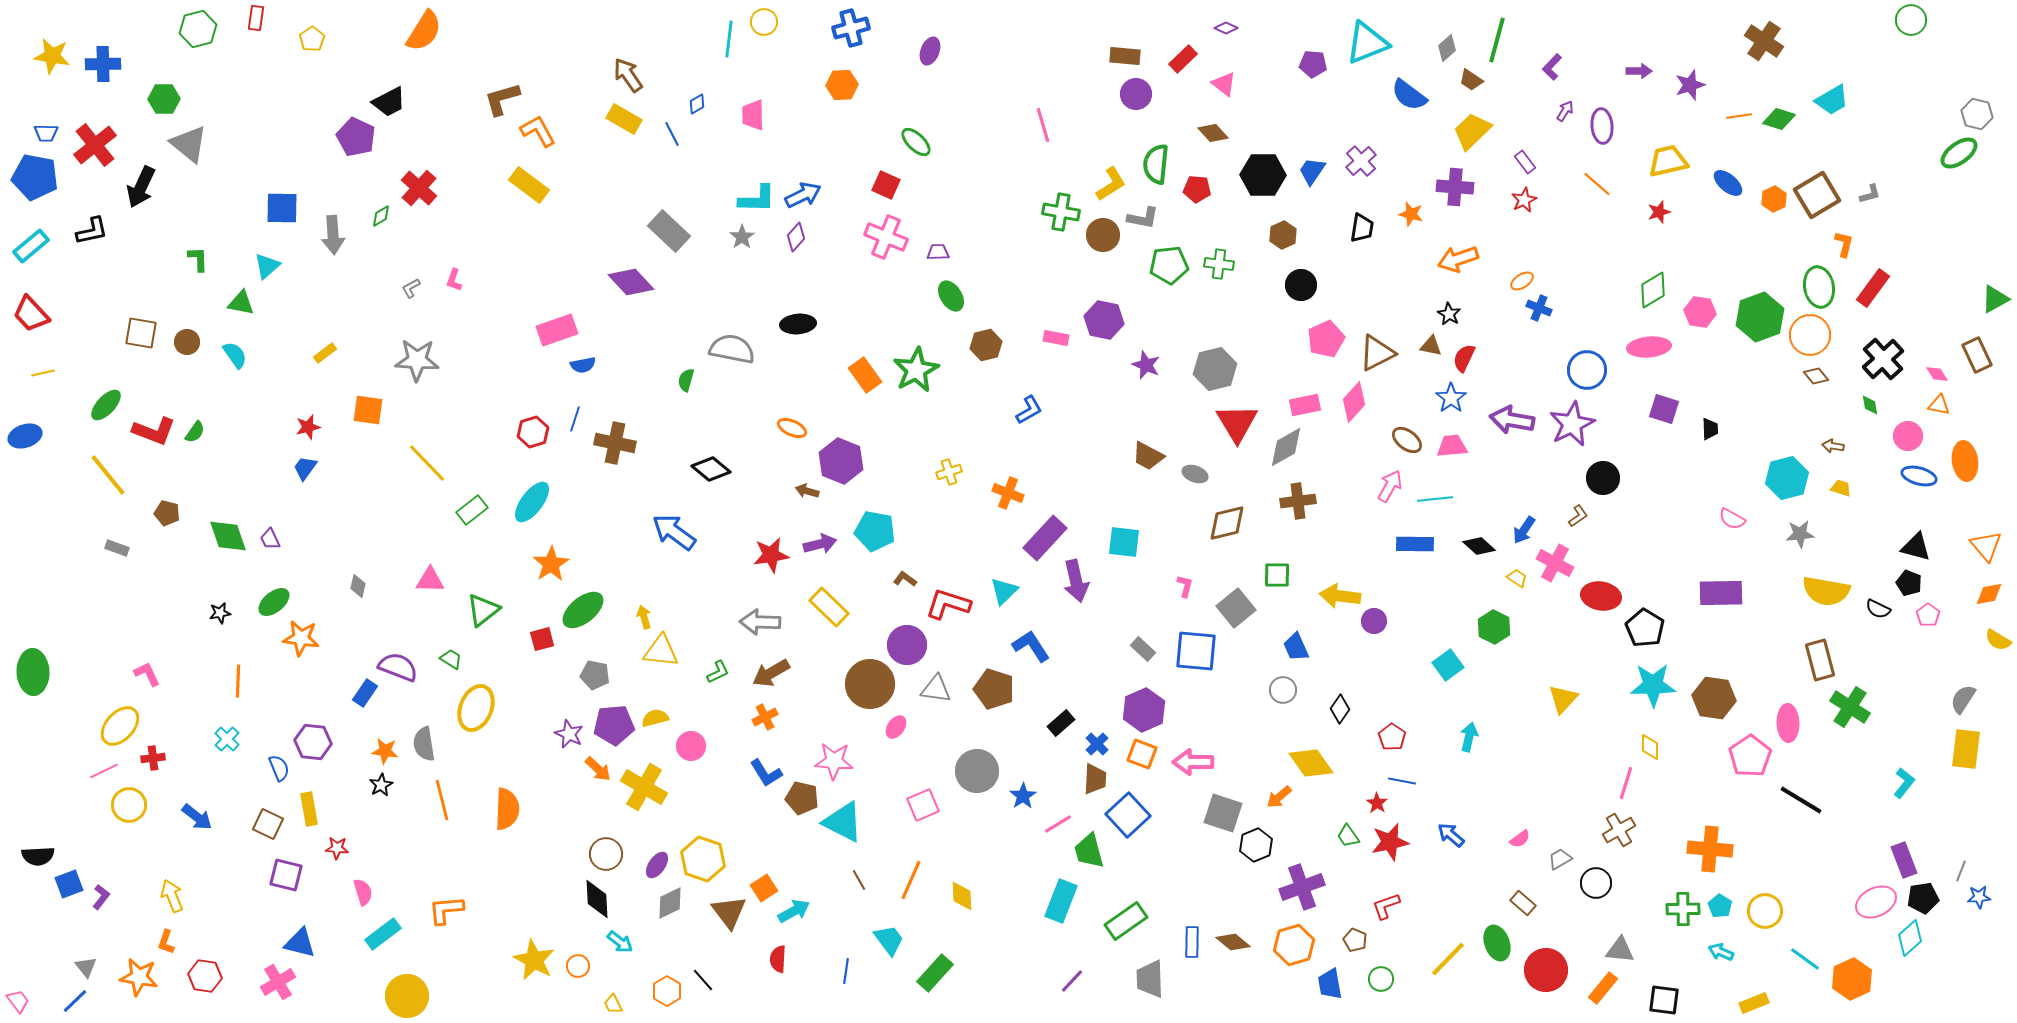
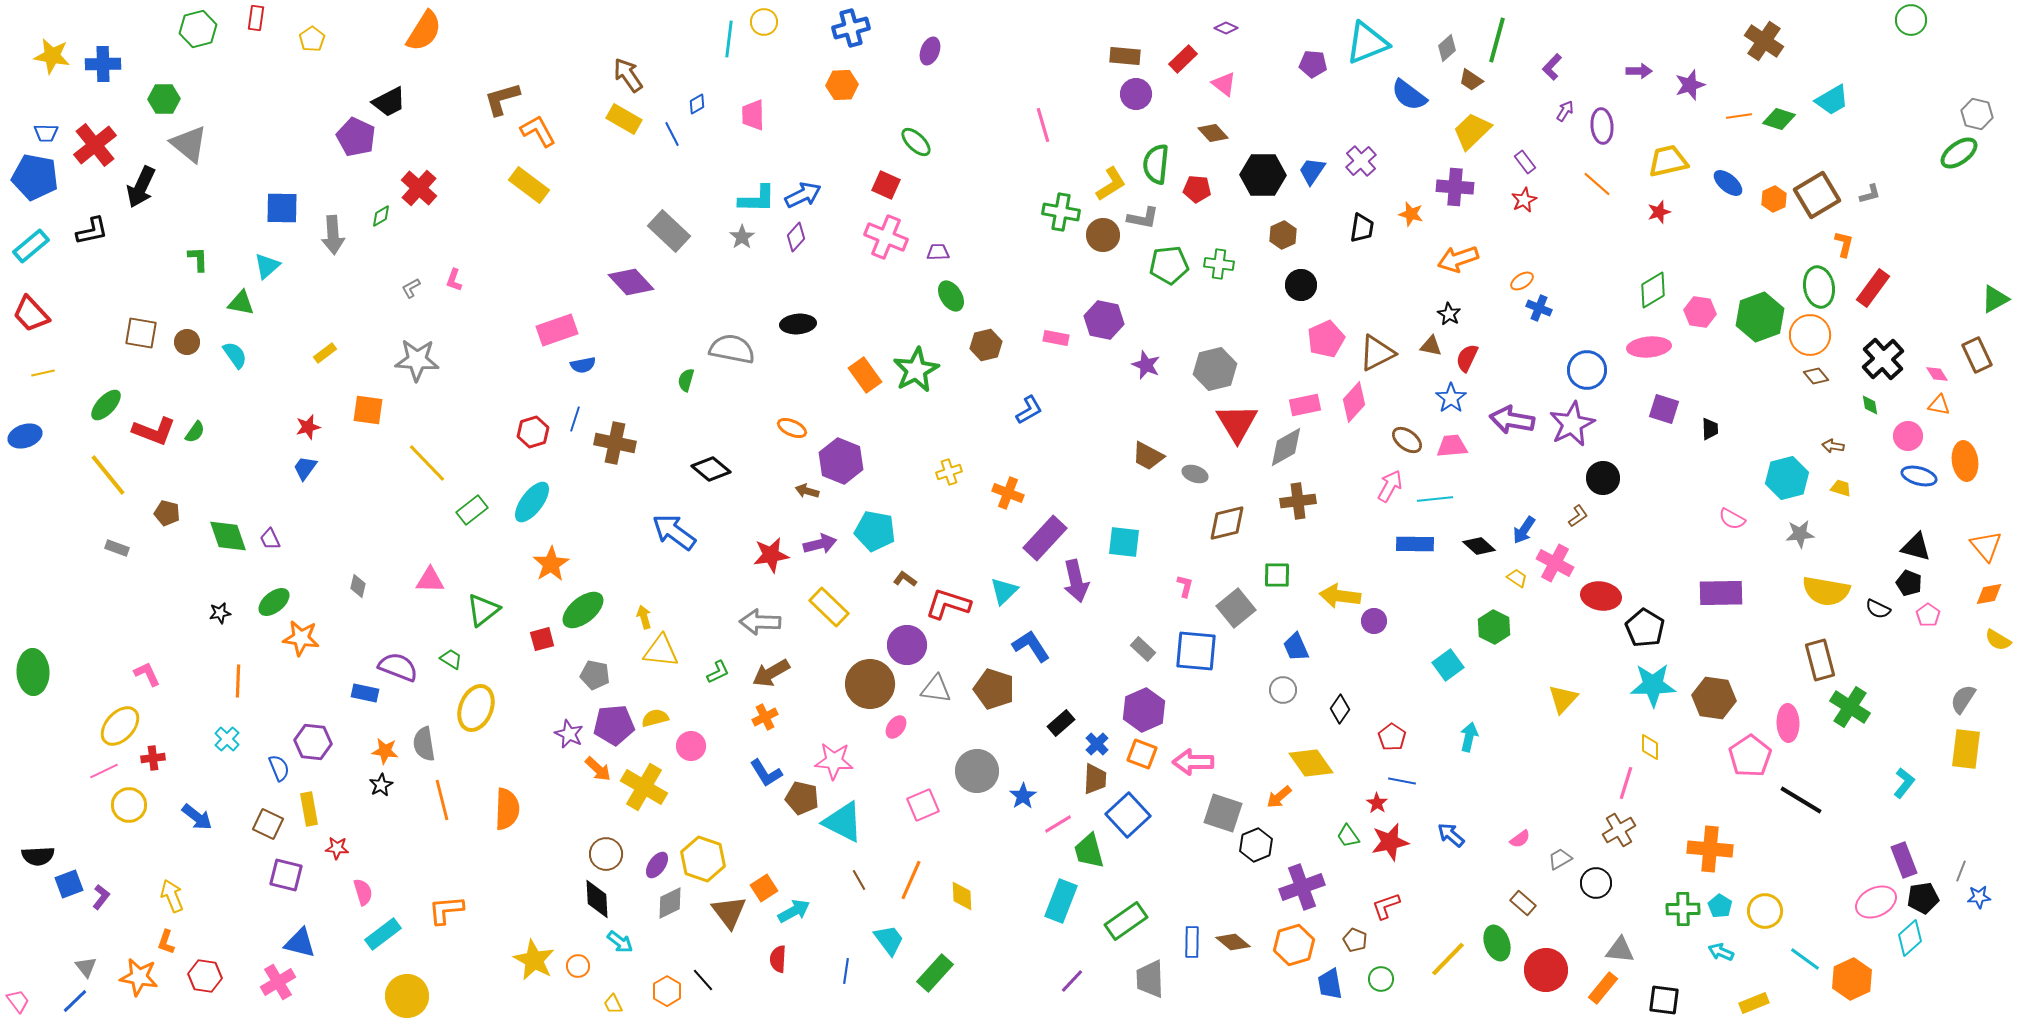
red semicircle at (1464, 358): moved 3 px right
blue rectangle at (365, 693): rotated 68 degrees clockwise
